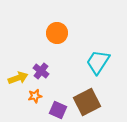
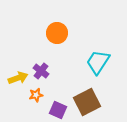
orange star: moved 1 px right, 1 px up
